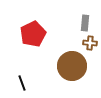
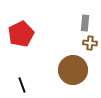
red pentagon: moved 12 px left
brown circle: moved 1 px right, 4 px down
black line: moved 2 px down
